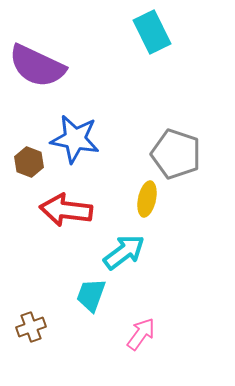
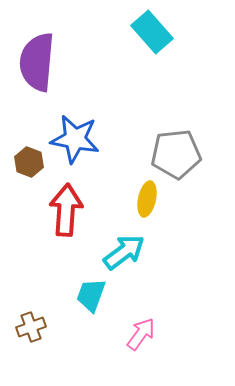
cyan rectangle: rotated 15 degrees counterclockwise
purple semicircle: moved 4 px up; rotated 70 degrees clockwise
gray pentagon: rotated 24 degrees counterclockwise
red arrow: rotated 87 degrees clockwise
